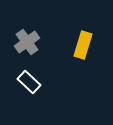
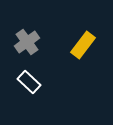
yellow rectangle: rotated 20 degrees clockwise
